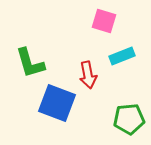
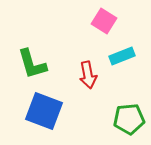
pink square: rotated 15 degrees clockwise
green L-shape: moved 2 px right, 1 px down
blue square: moved 13 px left, 8 px down
